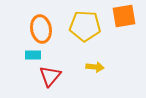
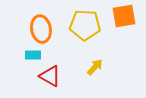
yellow pentagon: moved 1 px up
yellow arrow: rotated 54 degrees counterclockwise
red triangle: rotated 40 degrees counterclockwise
